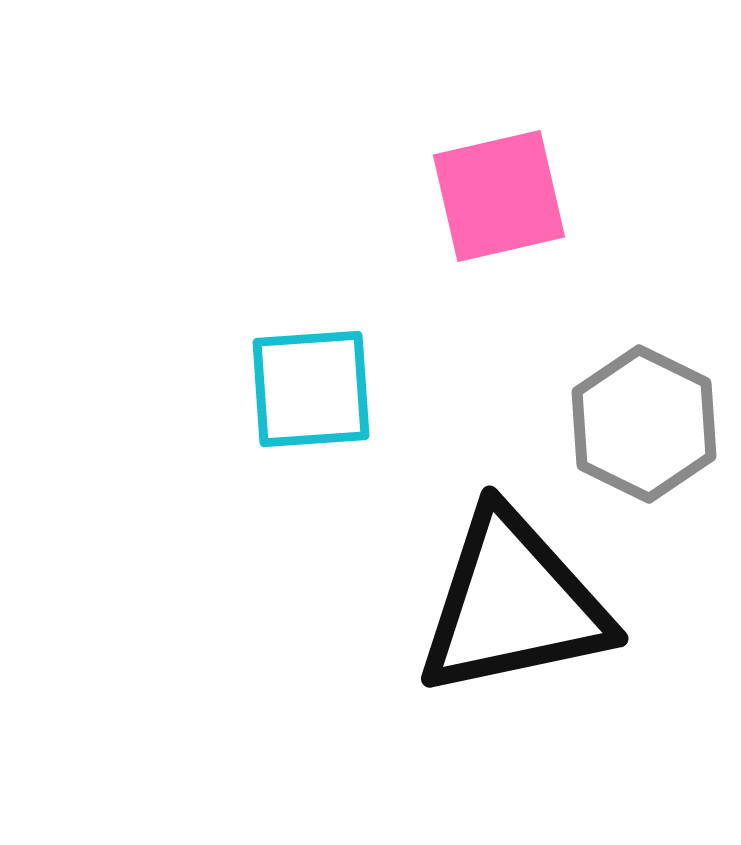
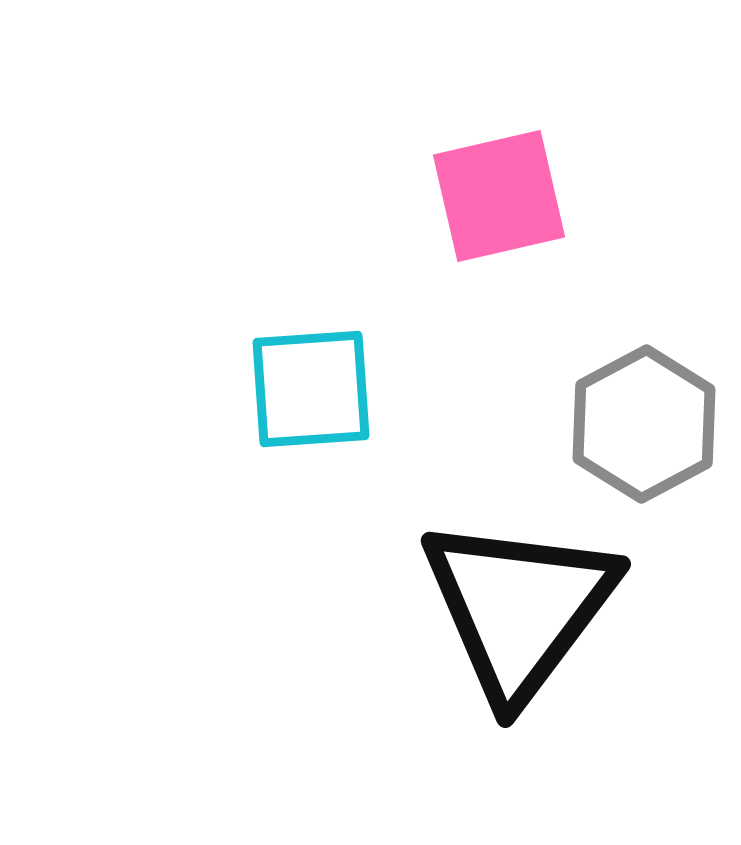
gray hexagon: rotated 6 degrees clockwise
black triangle: moved 6 px right, 4 px down; rotated 41 degrees counterclockwise
